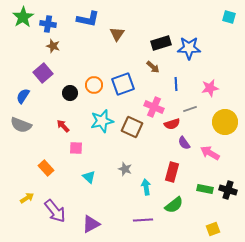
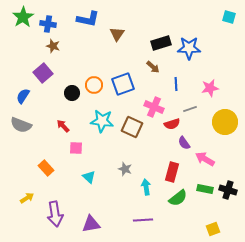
black circle: moved 2 px right
cyan star: rotated 20 degrees clockwise
pink arrow: moved 5 px left, 6 px down
green semicircle: moved 4 px right, 7 px up
purple arrow: moved 3 px down; rotated 30 degrees clockwise
purple triangle: rotated 18 degrees clockwise
